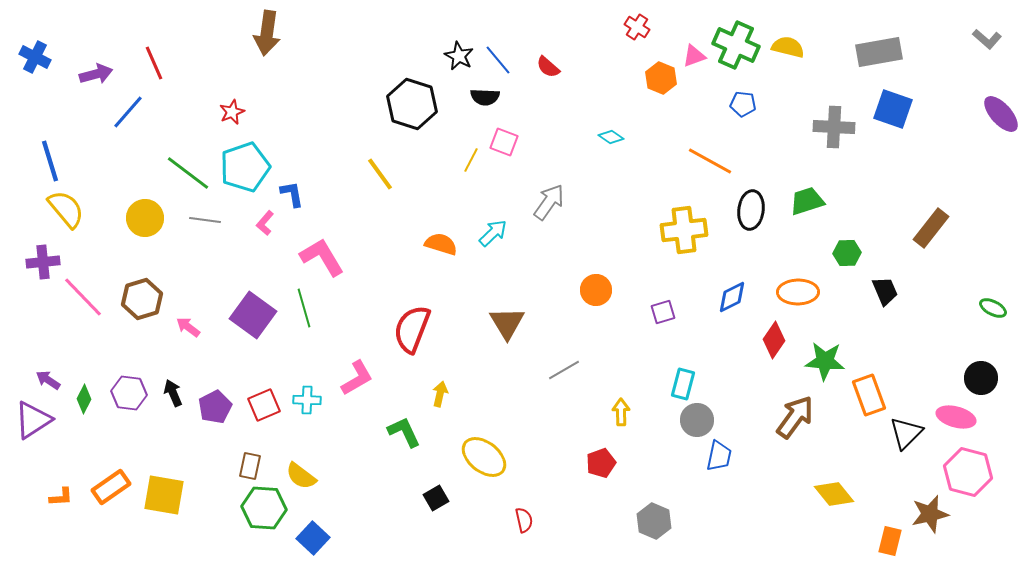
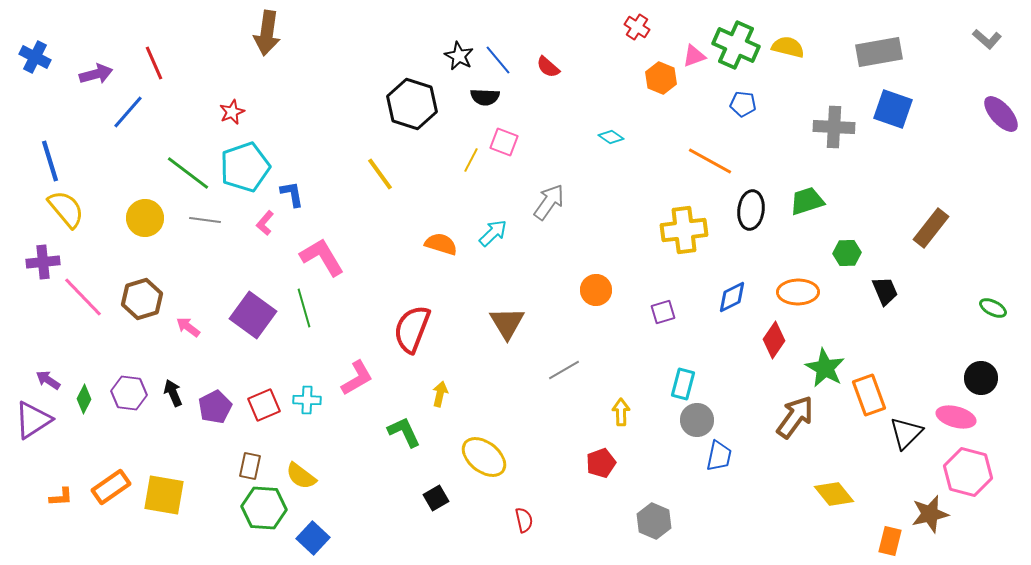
green star at (825, 361): moved 7 px down; rotated 24 degrees clockwise
